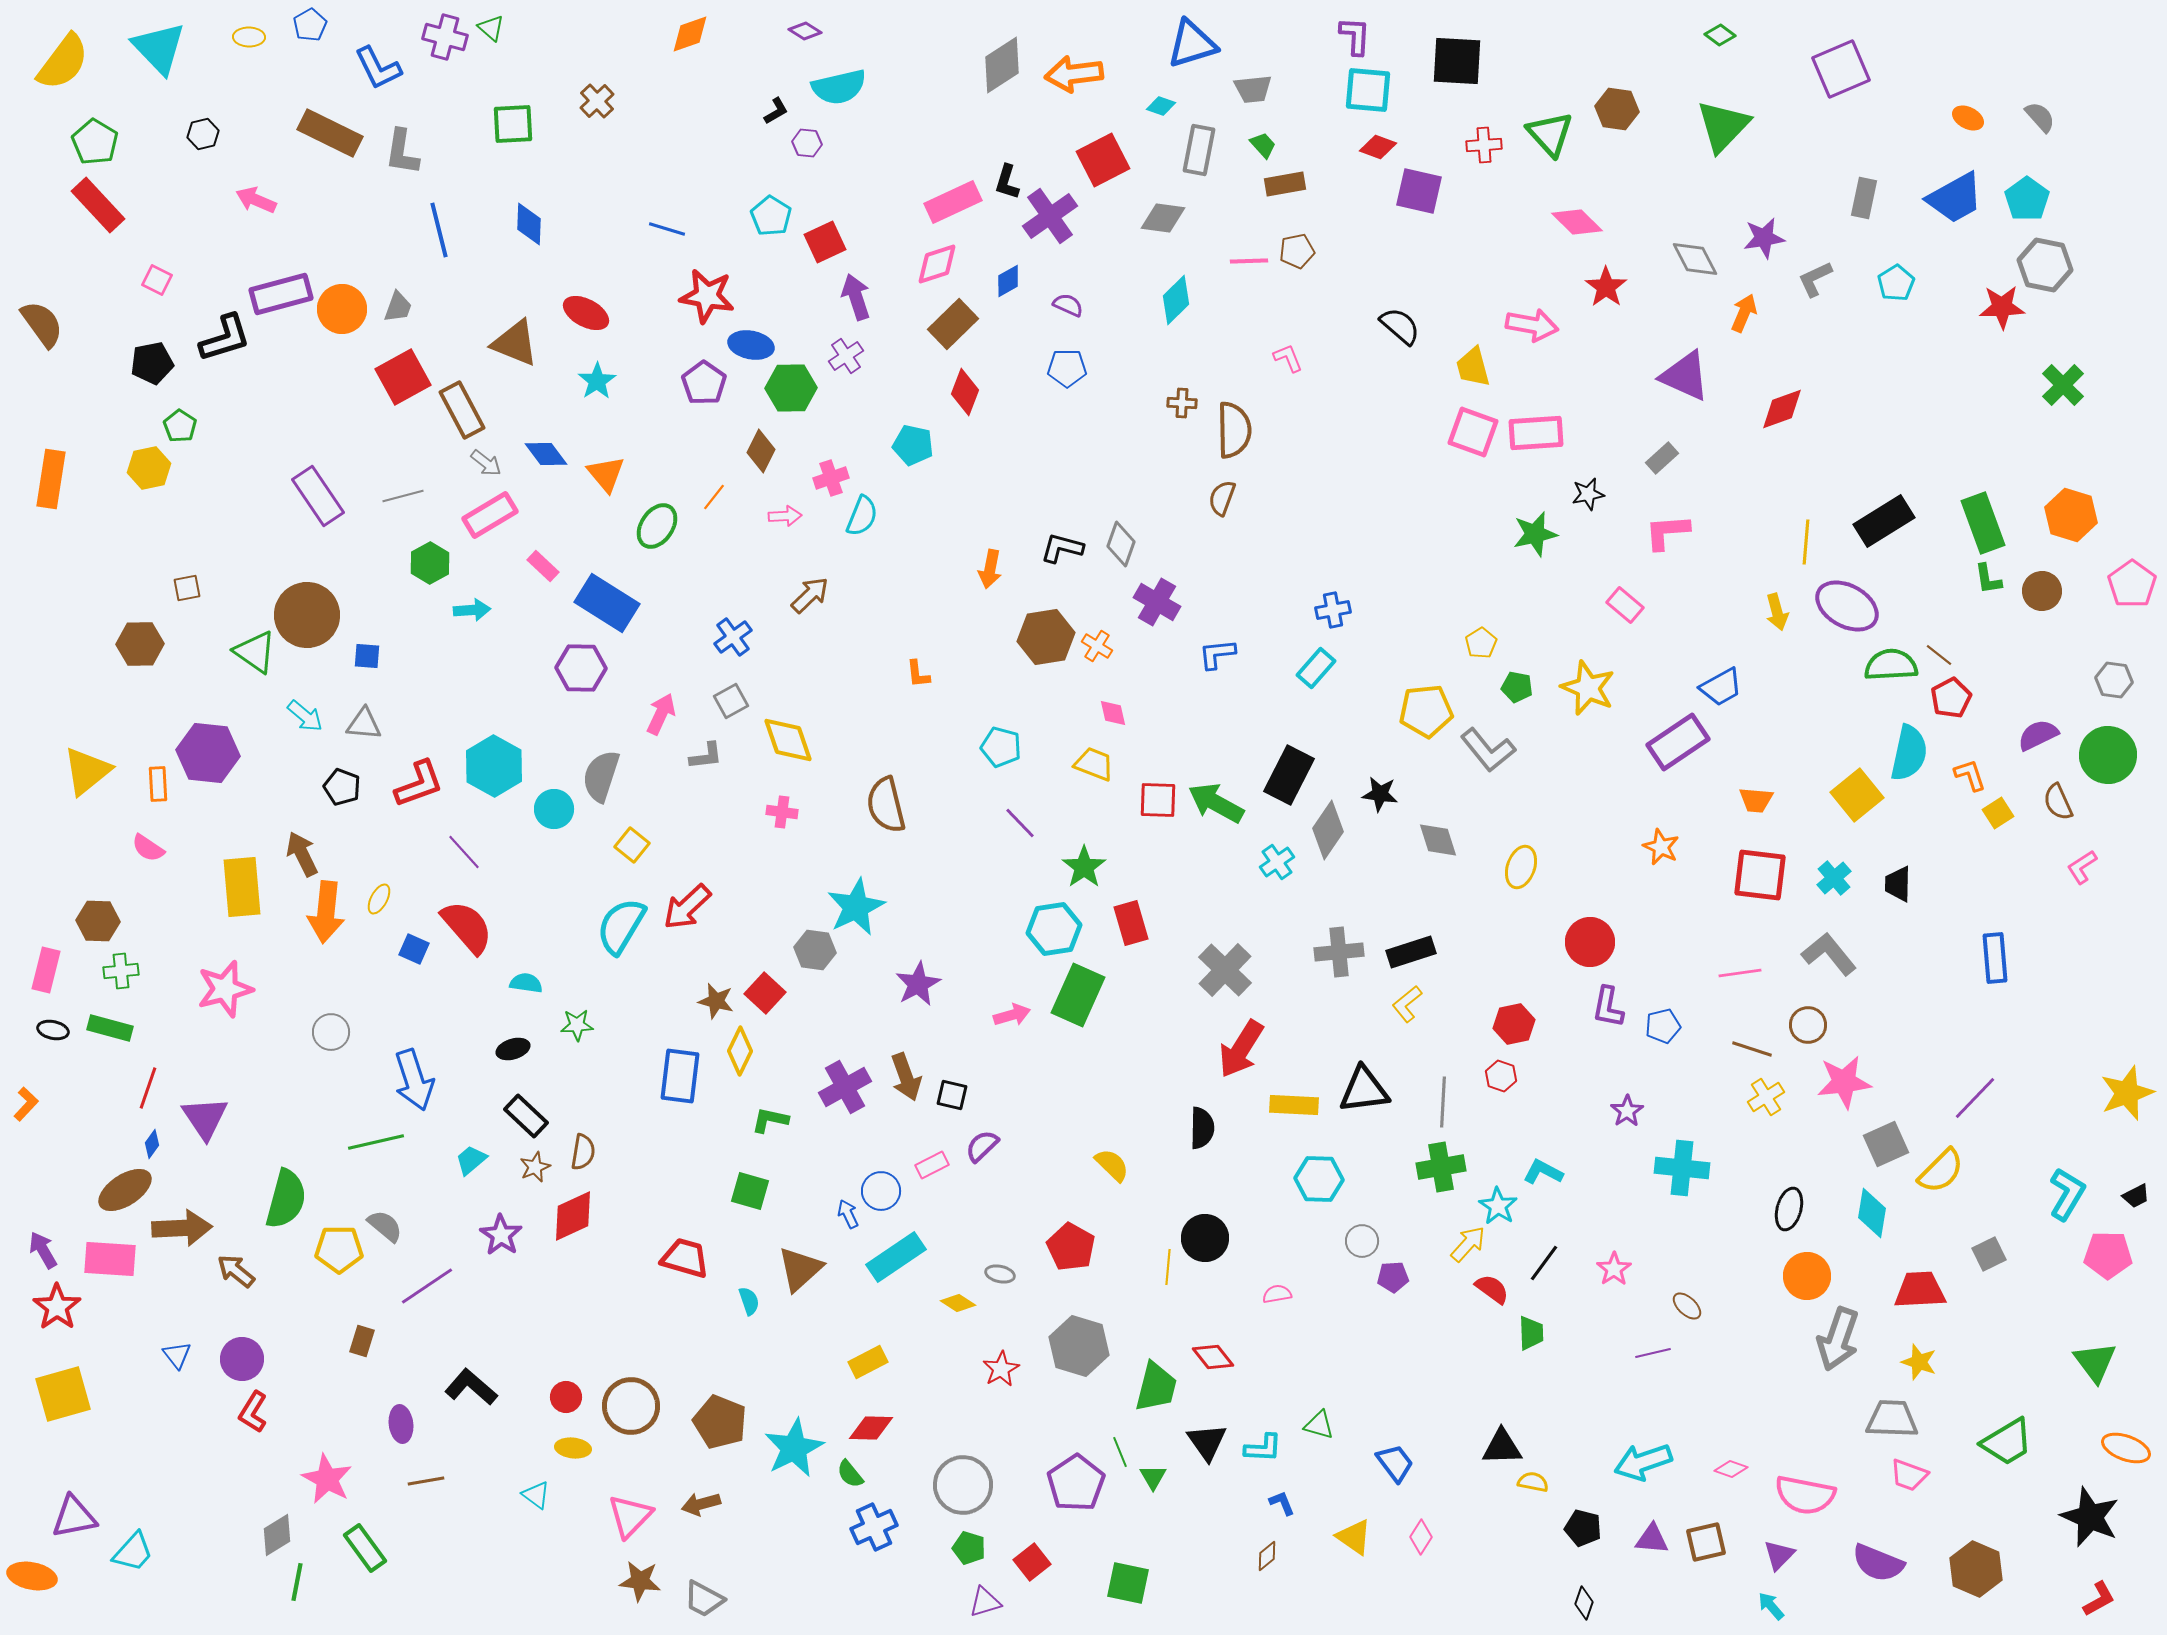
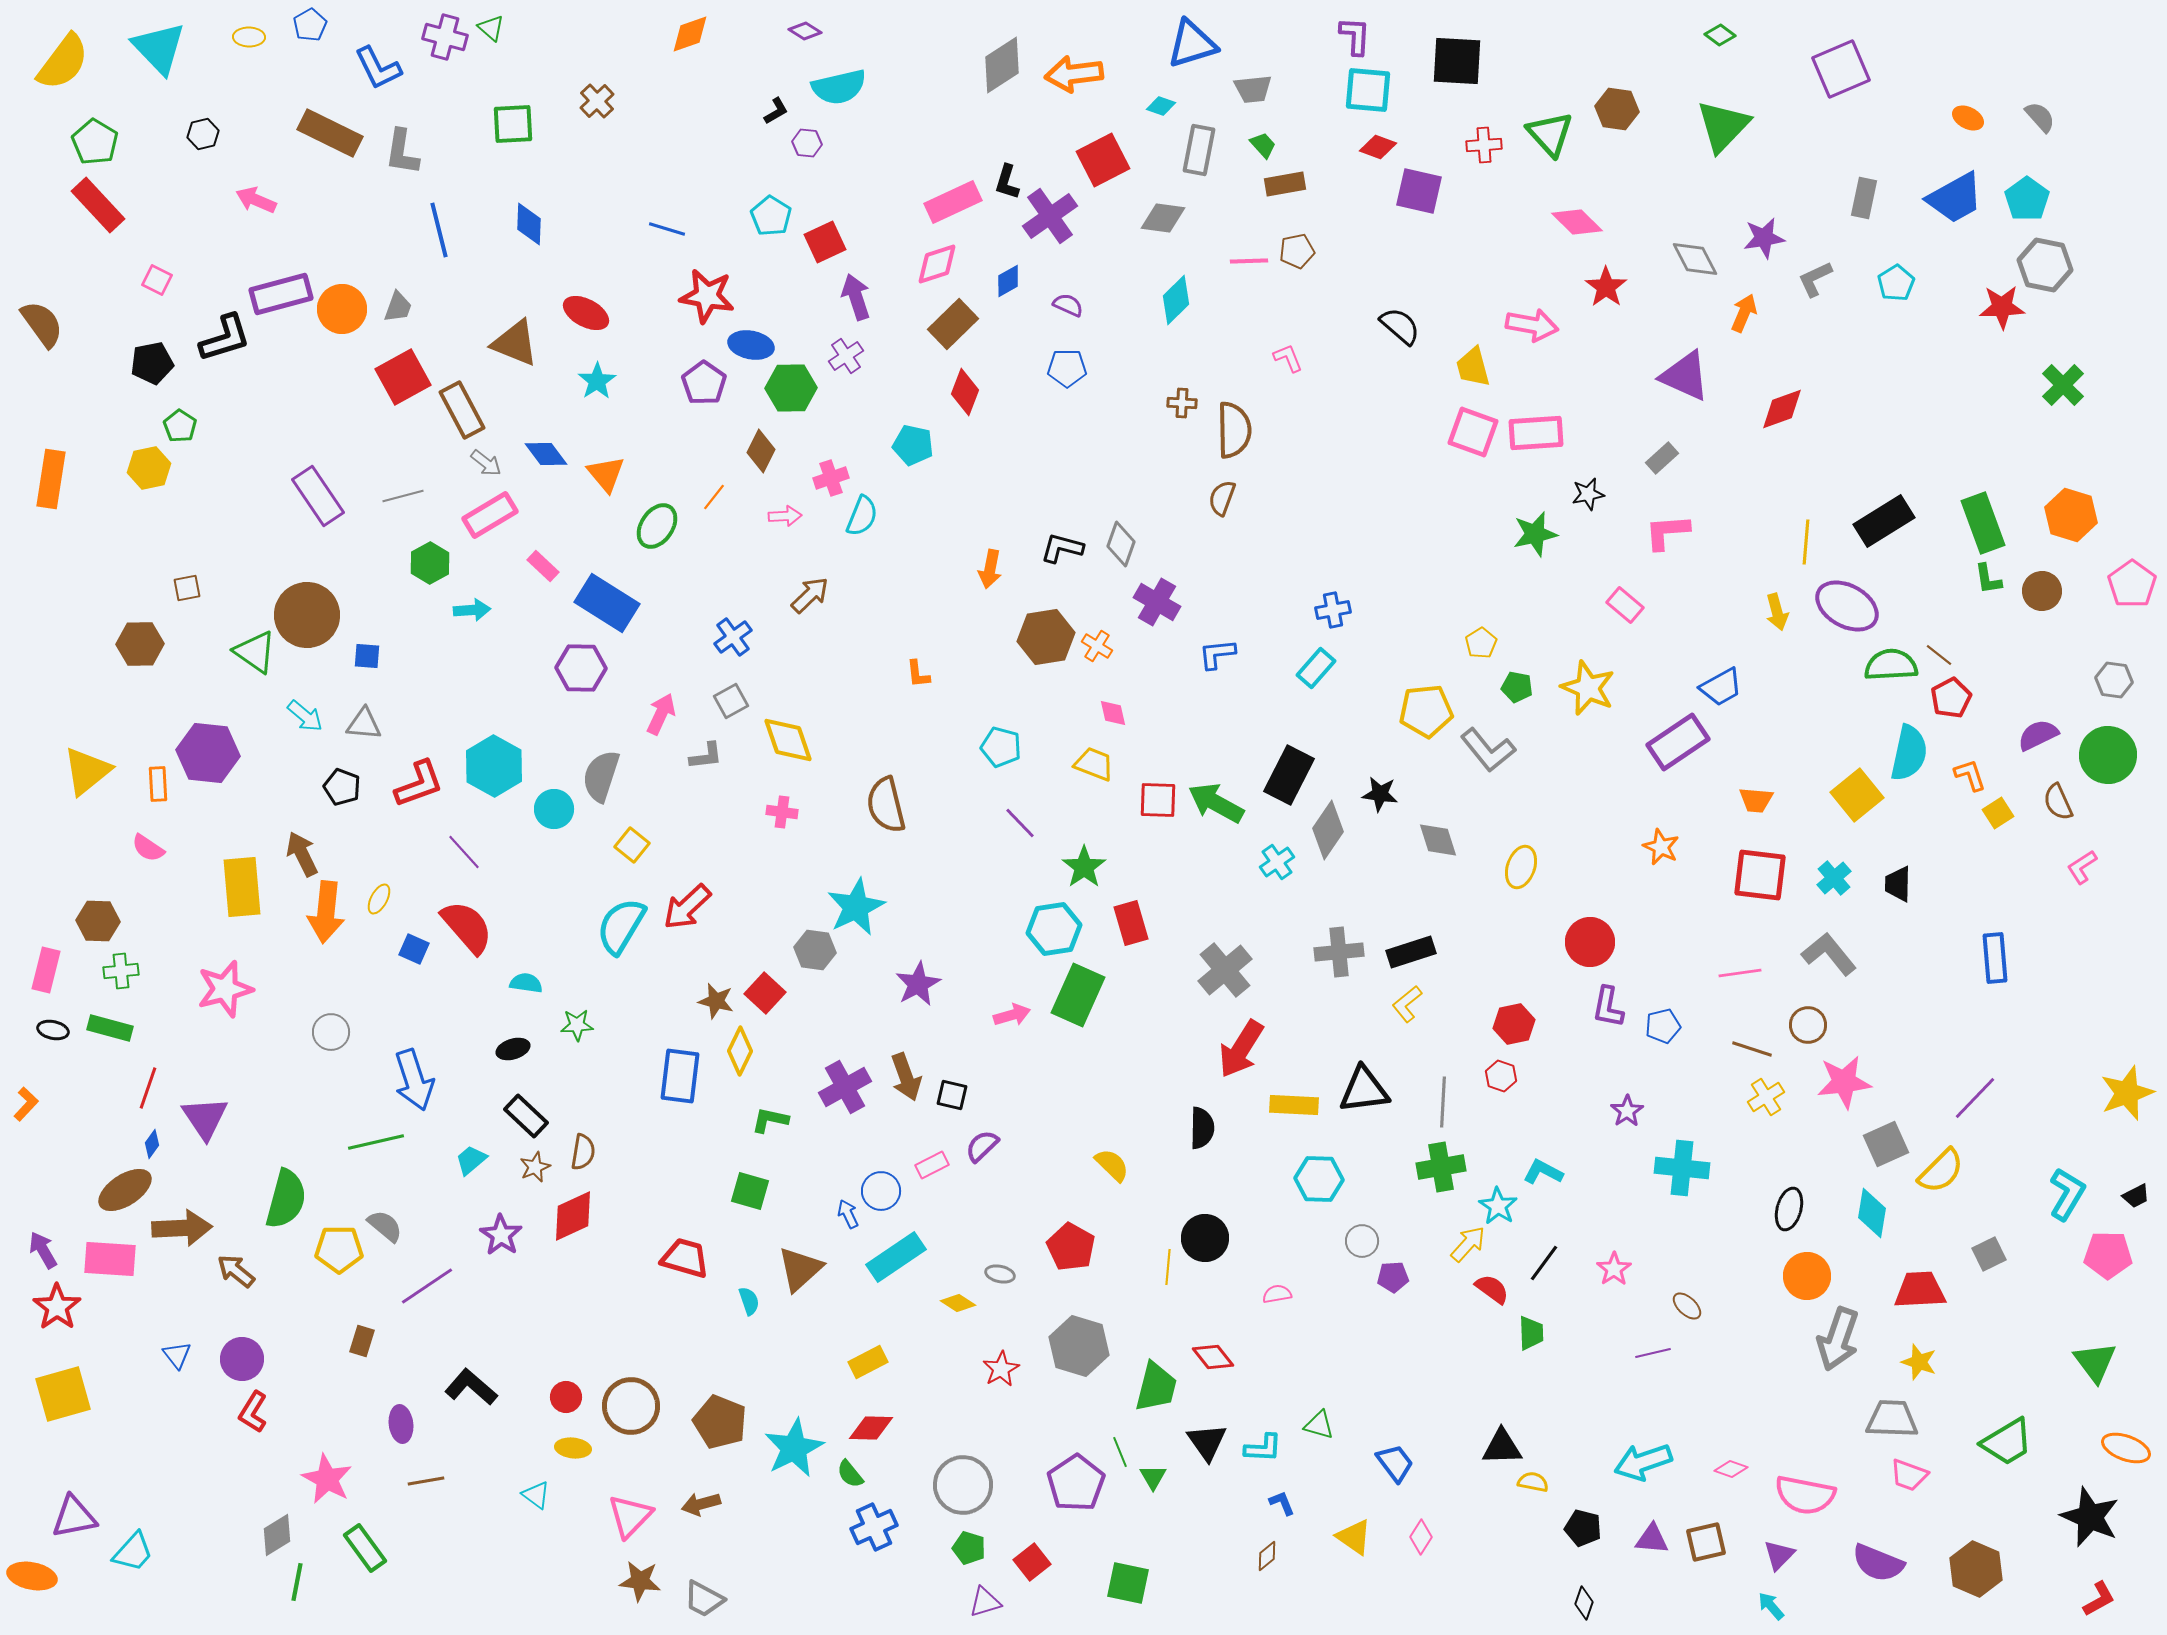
gray cross at (1225, 970): rotated 6 degrees clockwise
